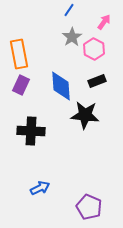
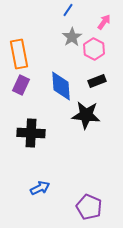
blue line: moved 1 px left
black star: moved 1 px right
black cross: moved 2 px down
